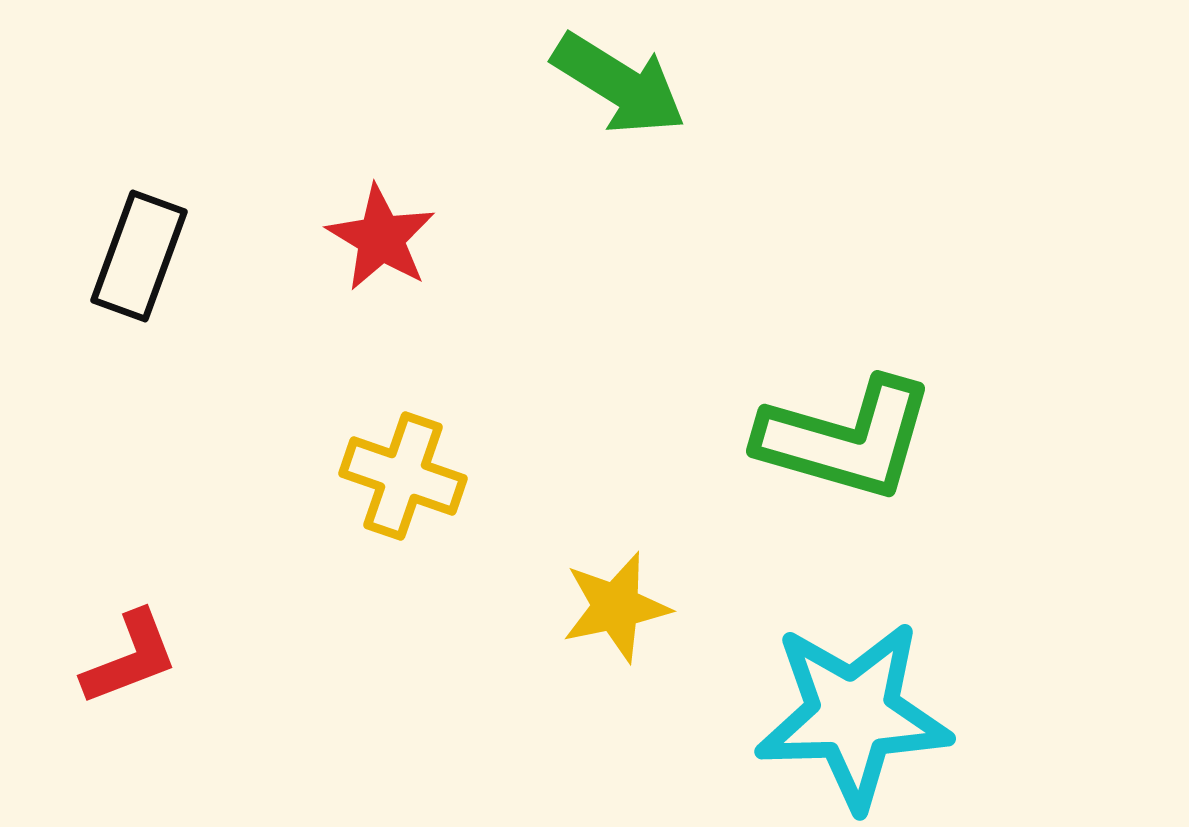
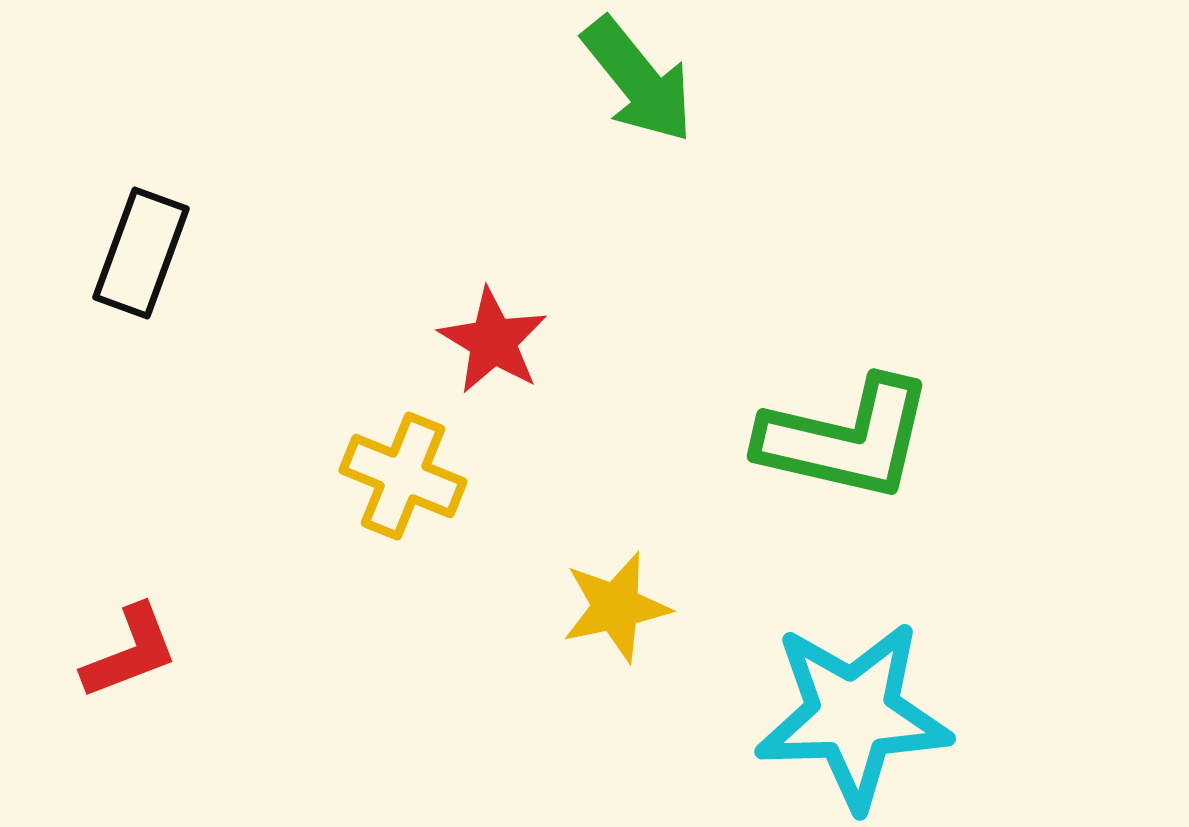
green arrow: moved 19 px right, 4 px up; rotated 19 degrees clockwise
red star: moved 112 px right, 103 px down
black rectangle: moved 2 px right, 3 px up
green L-shape: rotated 3 degrees counterclockwise
yellow cross: rotated 3 degrees clockwise
red L-shape: moved 6 px up
